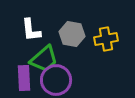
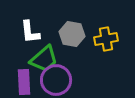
white L-shape: moved 1 px left, 2 px down
purple rectangle: moved 4 px down
